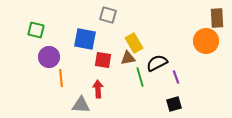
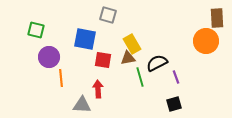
yellow rectangle: moved 2 px left, 1 px down
gray triangle: moved 1 px right
